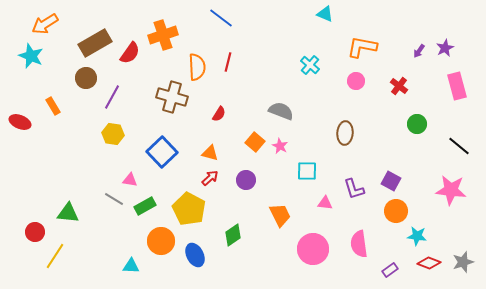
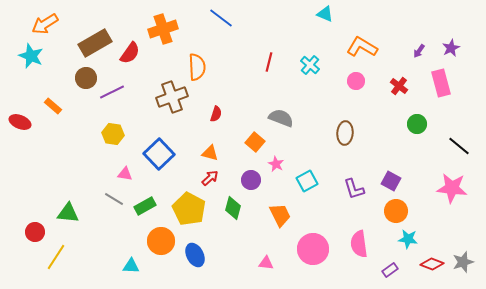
orange cross at (163, 35): moved 6 px up
orange L-shape at (362, 47): rotated 20 degrees clockwise
purple star at (445, 48): moved 6 px right
red line at (228, 62): moved 41 px right
pink rectangle at (457, 86): moved 16 px left, 3 px up
purple line at (112, 97): moved 5 px up; rotated 35 degrees clockwise
brown cross at (172, 97): rotated 36 degrees counterclockwise
orange rectangle at (53, 106): rotated 18 degrees counterclockwise
gray semicircle at (281, 111): moved 7 px down
red semicircle at (219, 114): moved 3 px left; rotated 14 degrees counterclockwise
pink star at (280, 146): moved 4 px left, 18 px down
blue square at (162, 152): moved 3 px left, 2 px down
cyan square at (307, 171): moved 10 px down; rotated 30 degrees counterclockwise
pink triangle at (130, 180): moved 5 px left, 6 px up
purple circle at (246, 180): moved 5 px right
pink star at (451, 190): moved 1 px right, 2 px up
pink triangle at (325, 203): moved 59 px left, 60 px down
green diamond at (233, 235): moved 27 px up; rotated 40 degrees counterclockwise
cyan star at (417, 236): moved 9 px left, 3 px down
yellow line at (55, 256): moved 1 px right, 1 px down
red diamond at (429, 263): moved 3 px right, 1 px down
